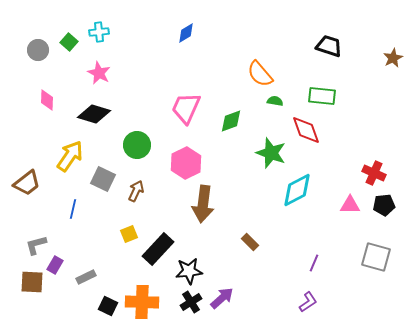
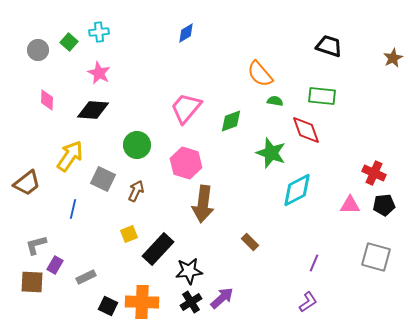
pink trapezoid at (186, 108): rotated 16 degrees clockwise
black diamond at (94, 114): moved 1 px left, 4 px up; rotated 12 degrees counterclockwise
pink hexagon at (186, 163): rotated 16 degrees counterclockwise
